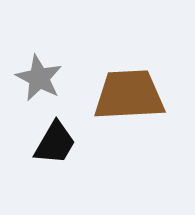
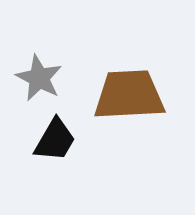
black trapezoid: moved 3 px up
